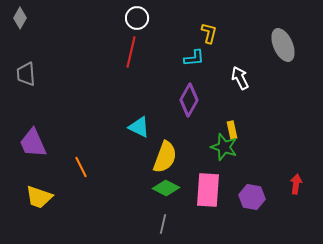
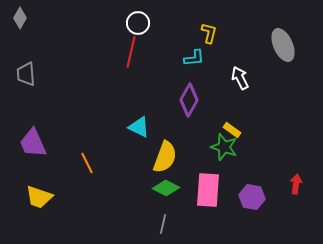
white circle: moved 1 px right, 5 px down
yellow rectangle: rotated 42 degrees counterclockwise
orange line: moved 6 px right, 4 px up
